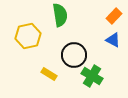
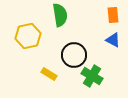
orange rectangle: moved 1 px left, 1 px up; rotated 49 degrees counterclockwise
